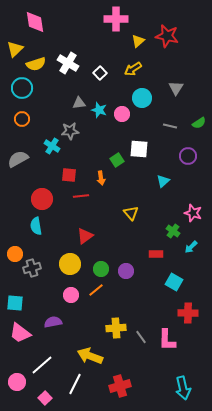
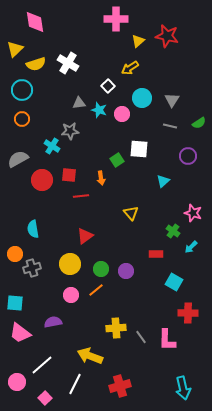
yellow arrow at (133, 69): moved 3 px left, 1 px up
white square at (100, 73): moved 8 px right, 13 px down
cyan circle at (22, 88): moved 2 px down
gray triangle at (176, 88): moved 4 px left, 12 px down
red circle at (42, 199): moved 19 px up
cyan semicircle at (36, 226): moved 3 px left, 3 px down
